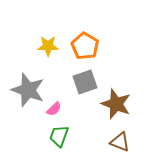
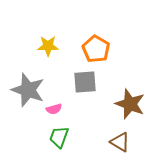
orange pentagon: moved 11 px right, 3 px down
gray square: rotated 15 degrees clockwise
brown star: moved 14 px right
pink semicircle: rotated 28 degrees clockwise
green trapezoid: moved 1 px down
brown triangle: rotated 10 degrees clockwise
